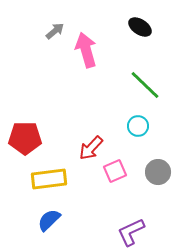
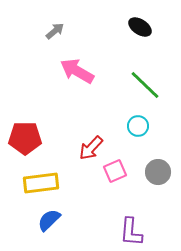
pink arrow: moved 9 px left, 21 px down; rotated 44 degrees counterclockwise
yellow rectangle: moved 8 px left, 4 px down
purple L-shape: rotated 60 degrees counterclockwise
